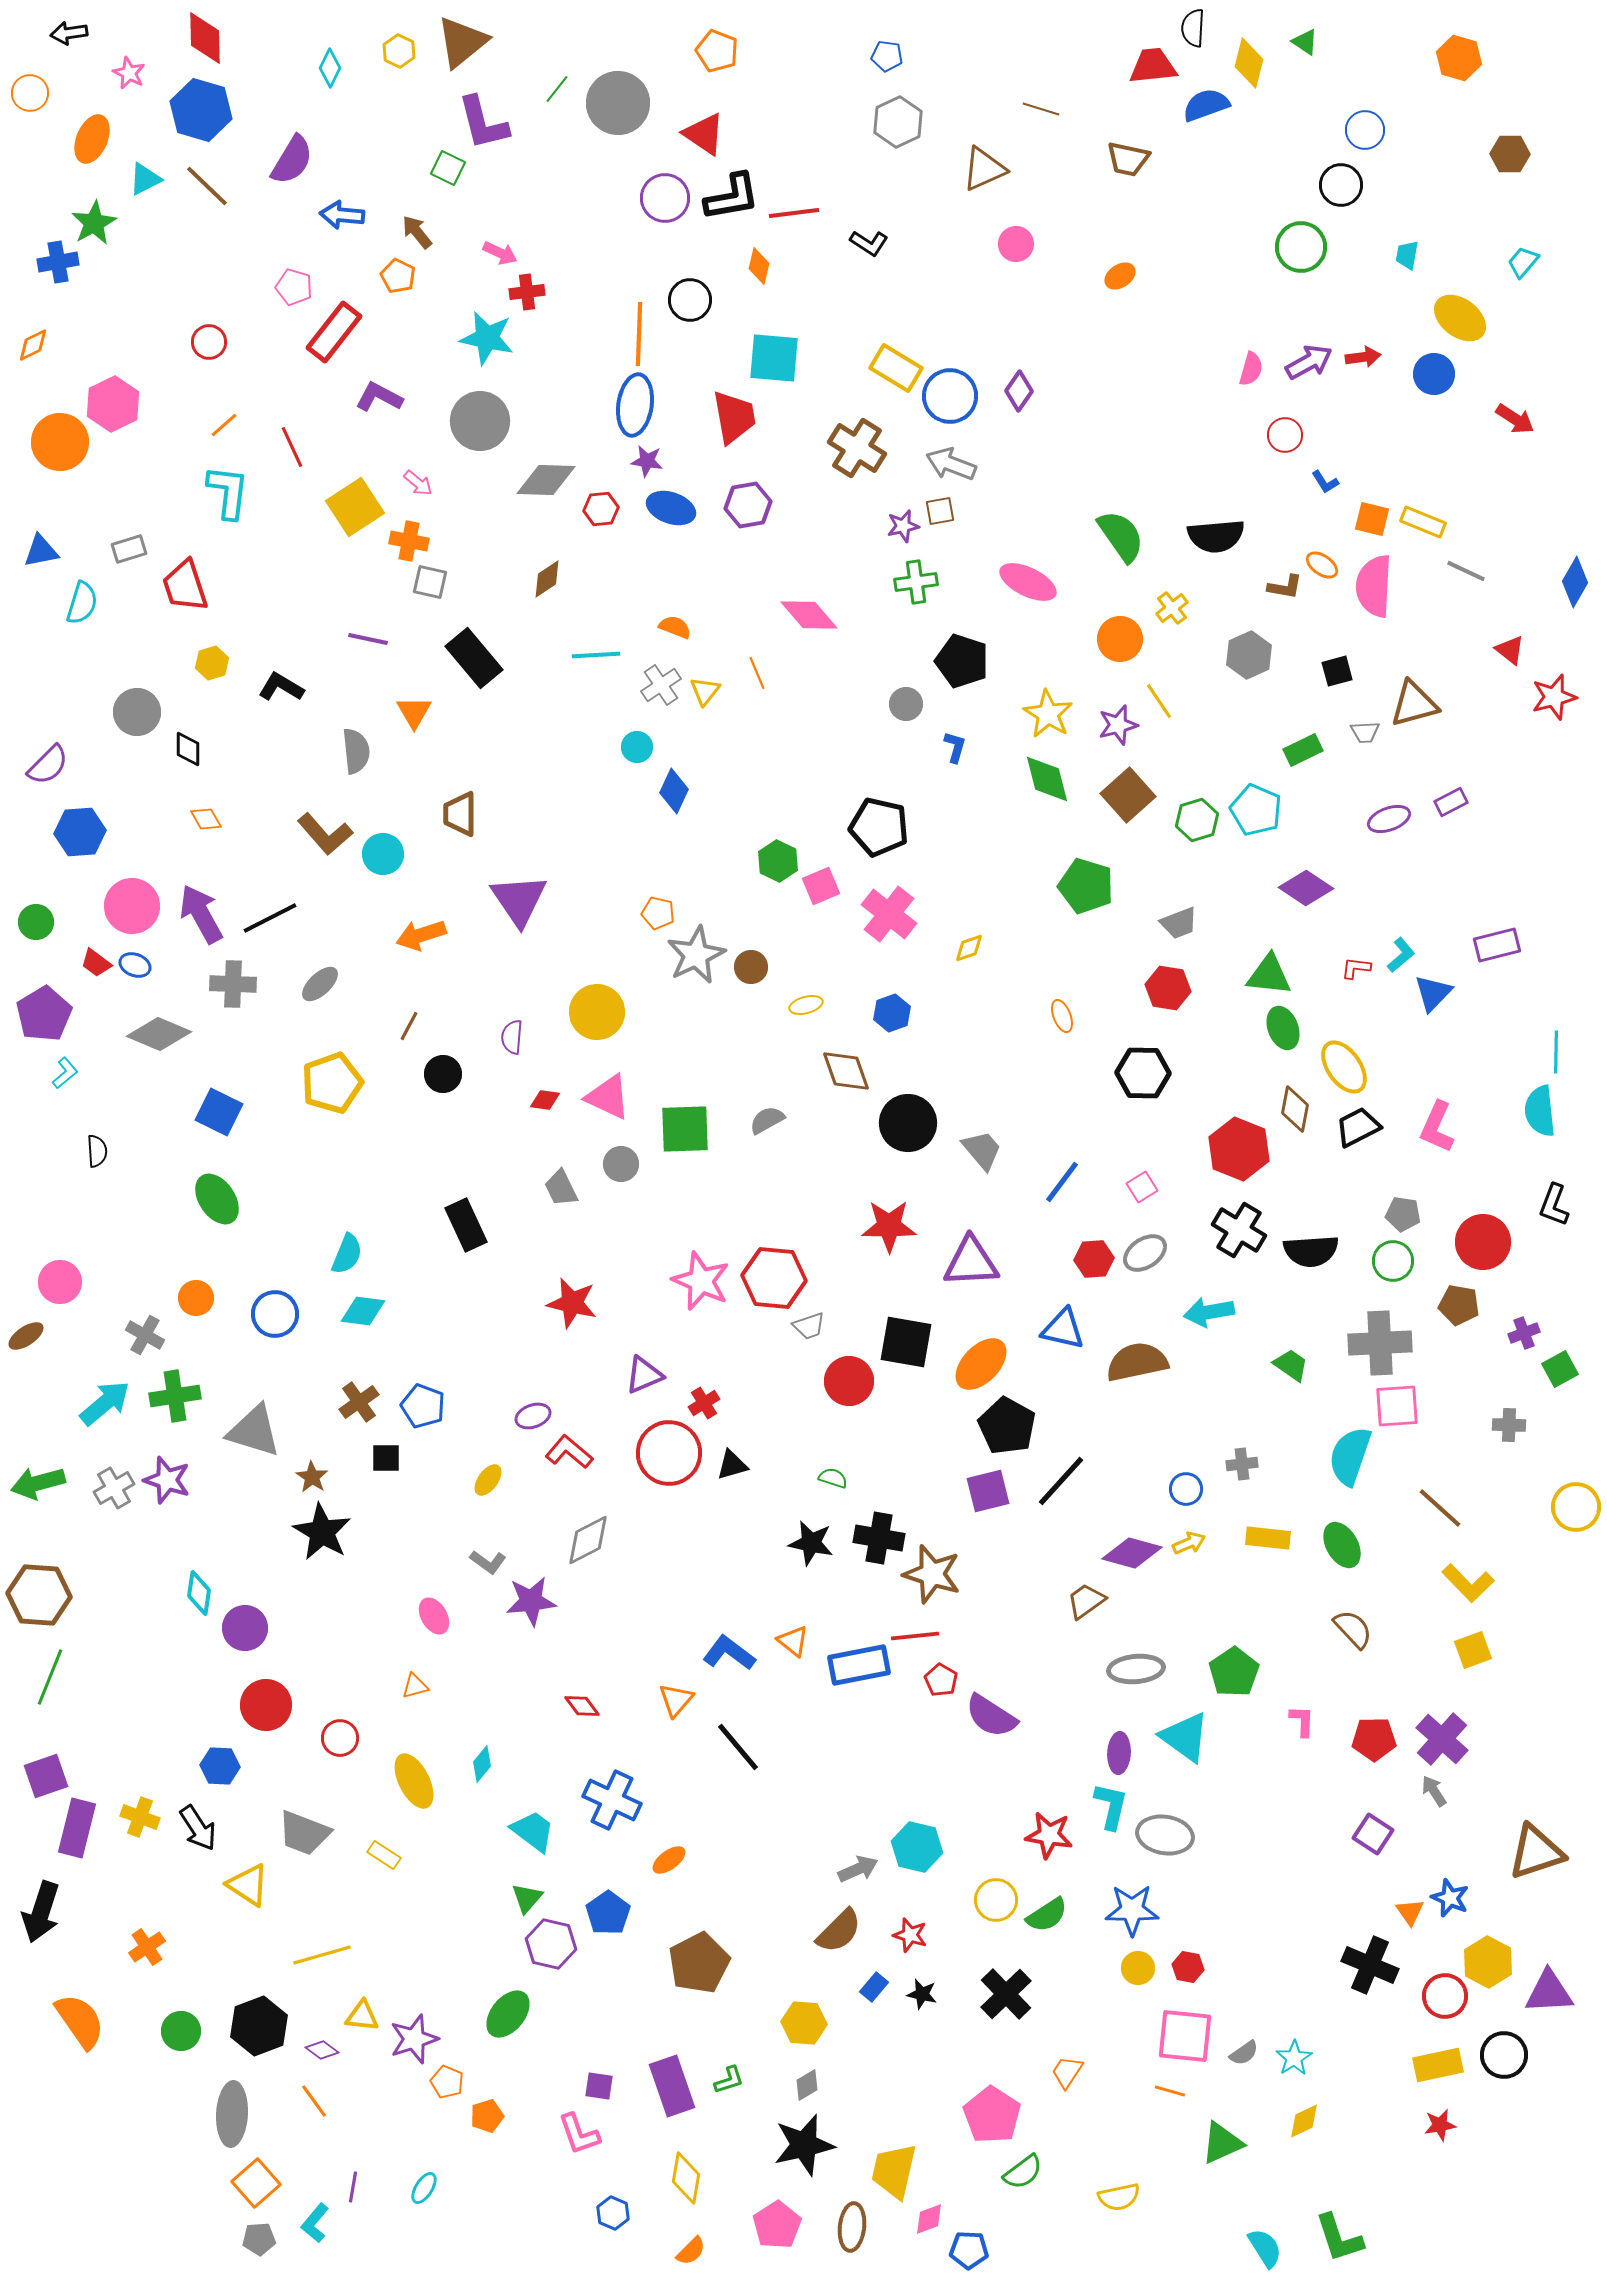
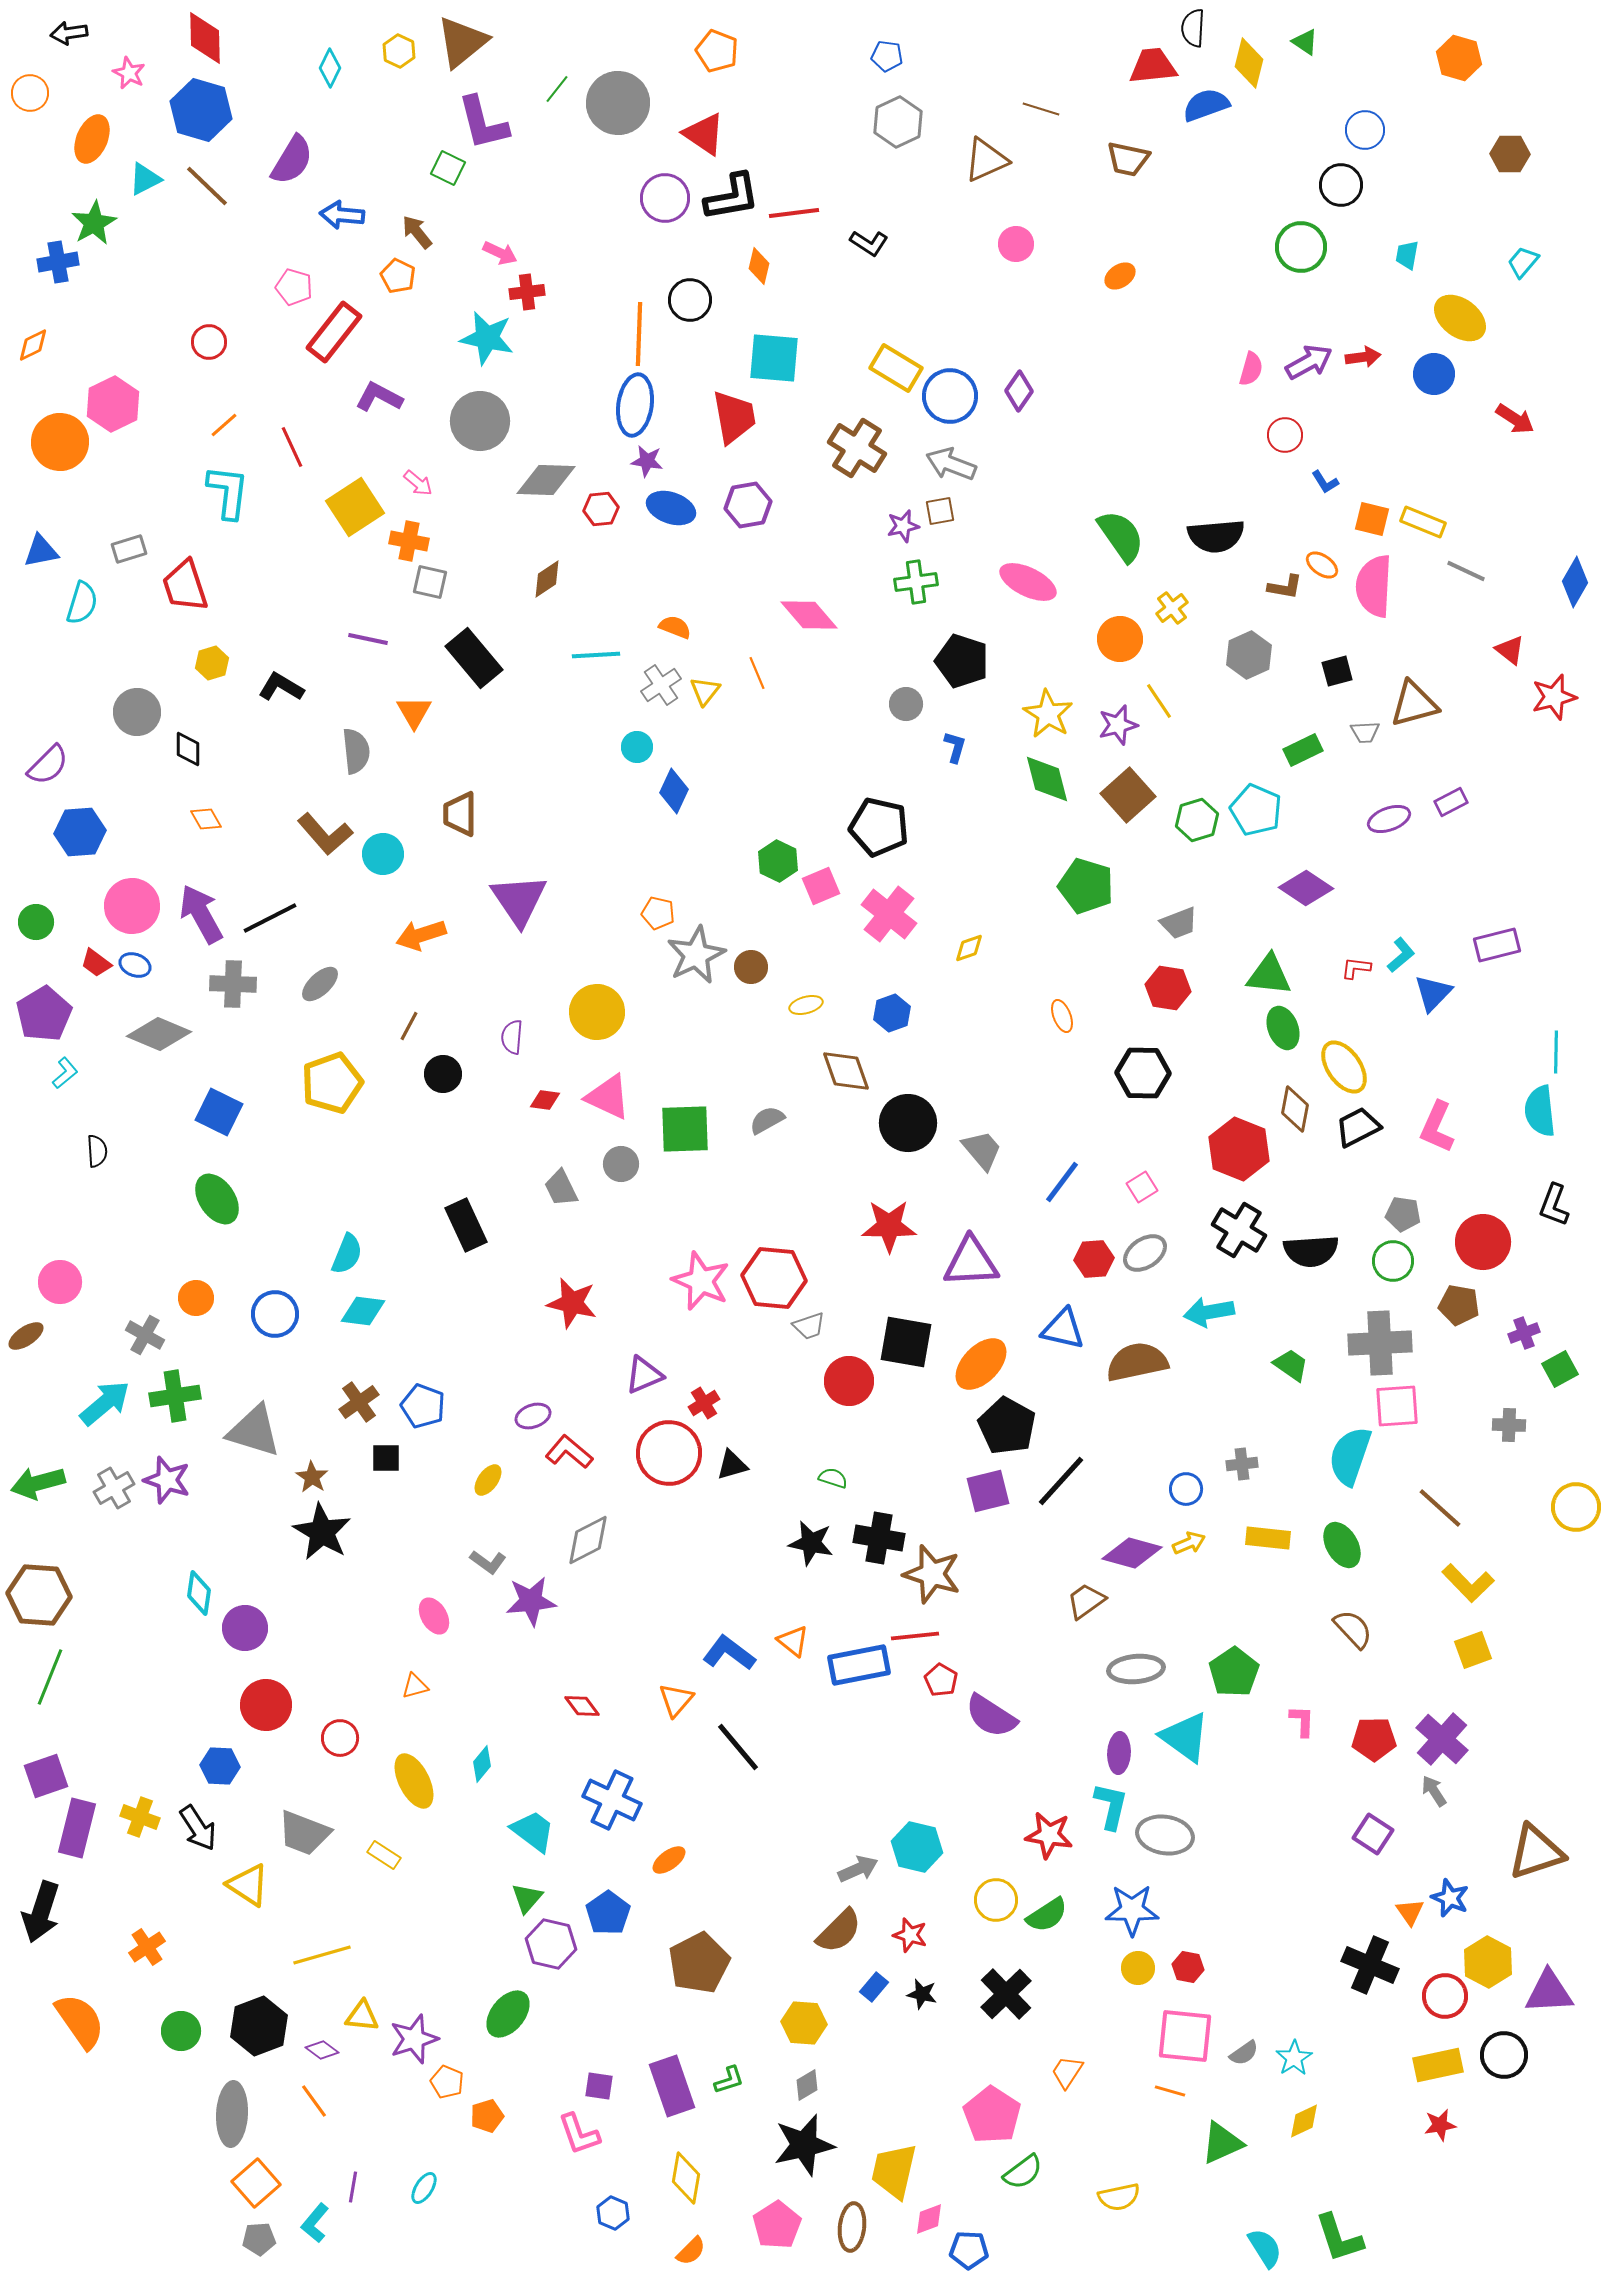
brown triangle at (984, 169): moved 2 px right, 9 px up
